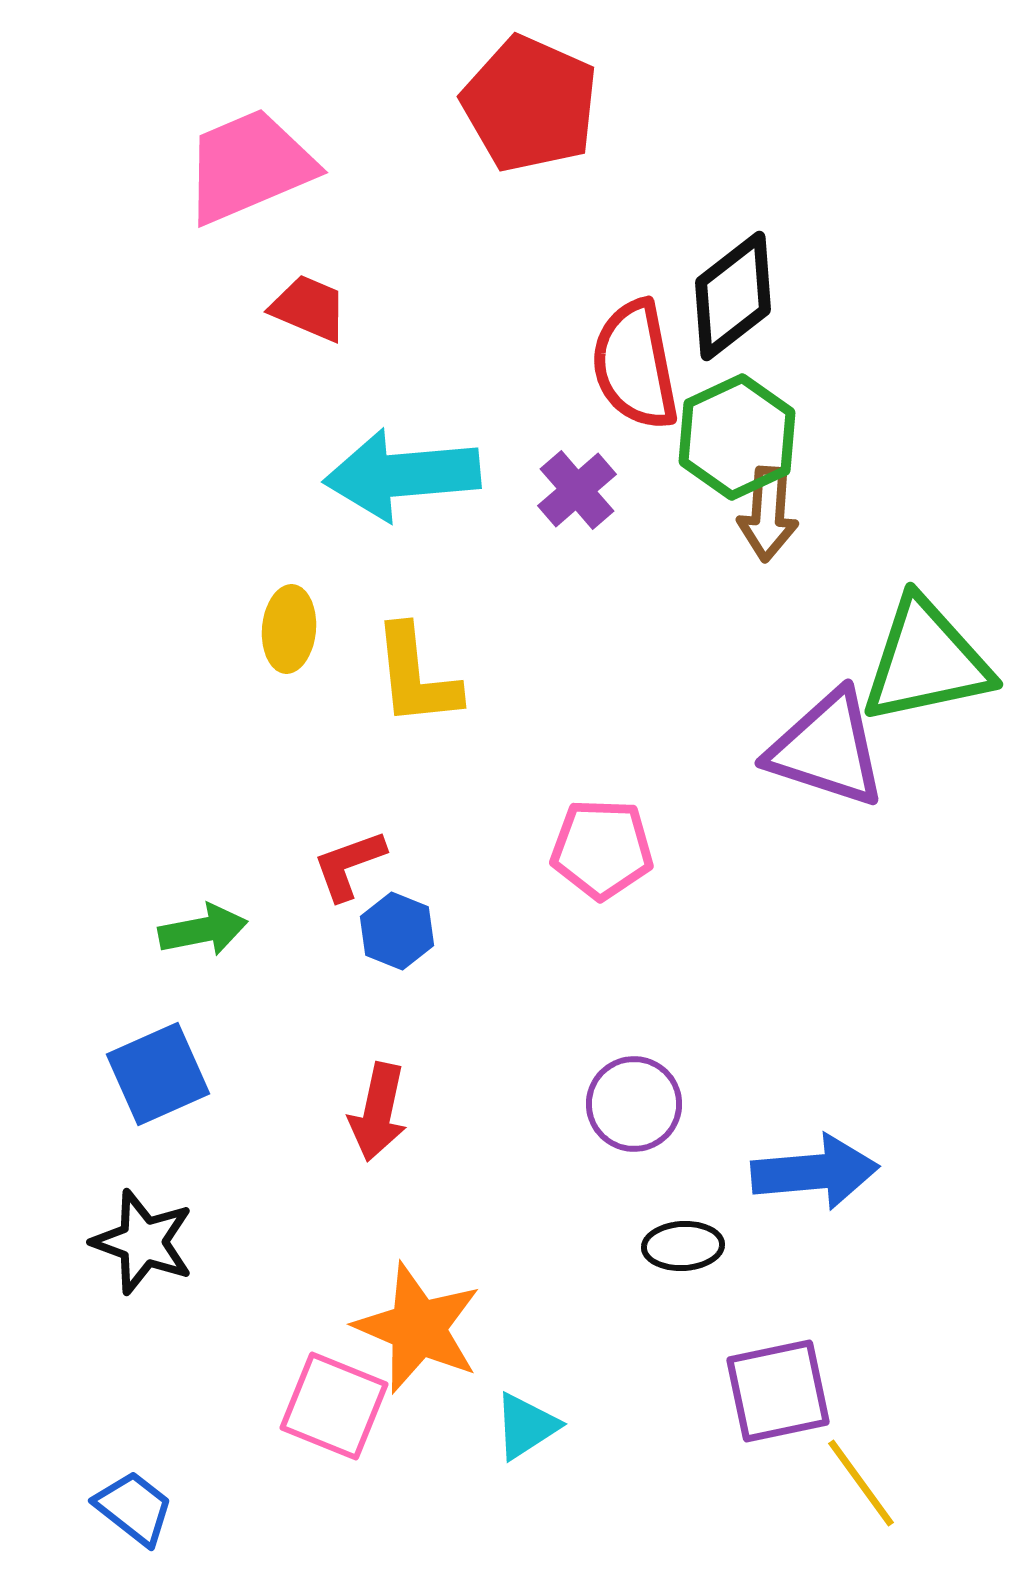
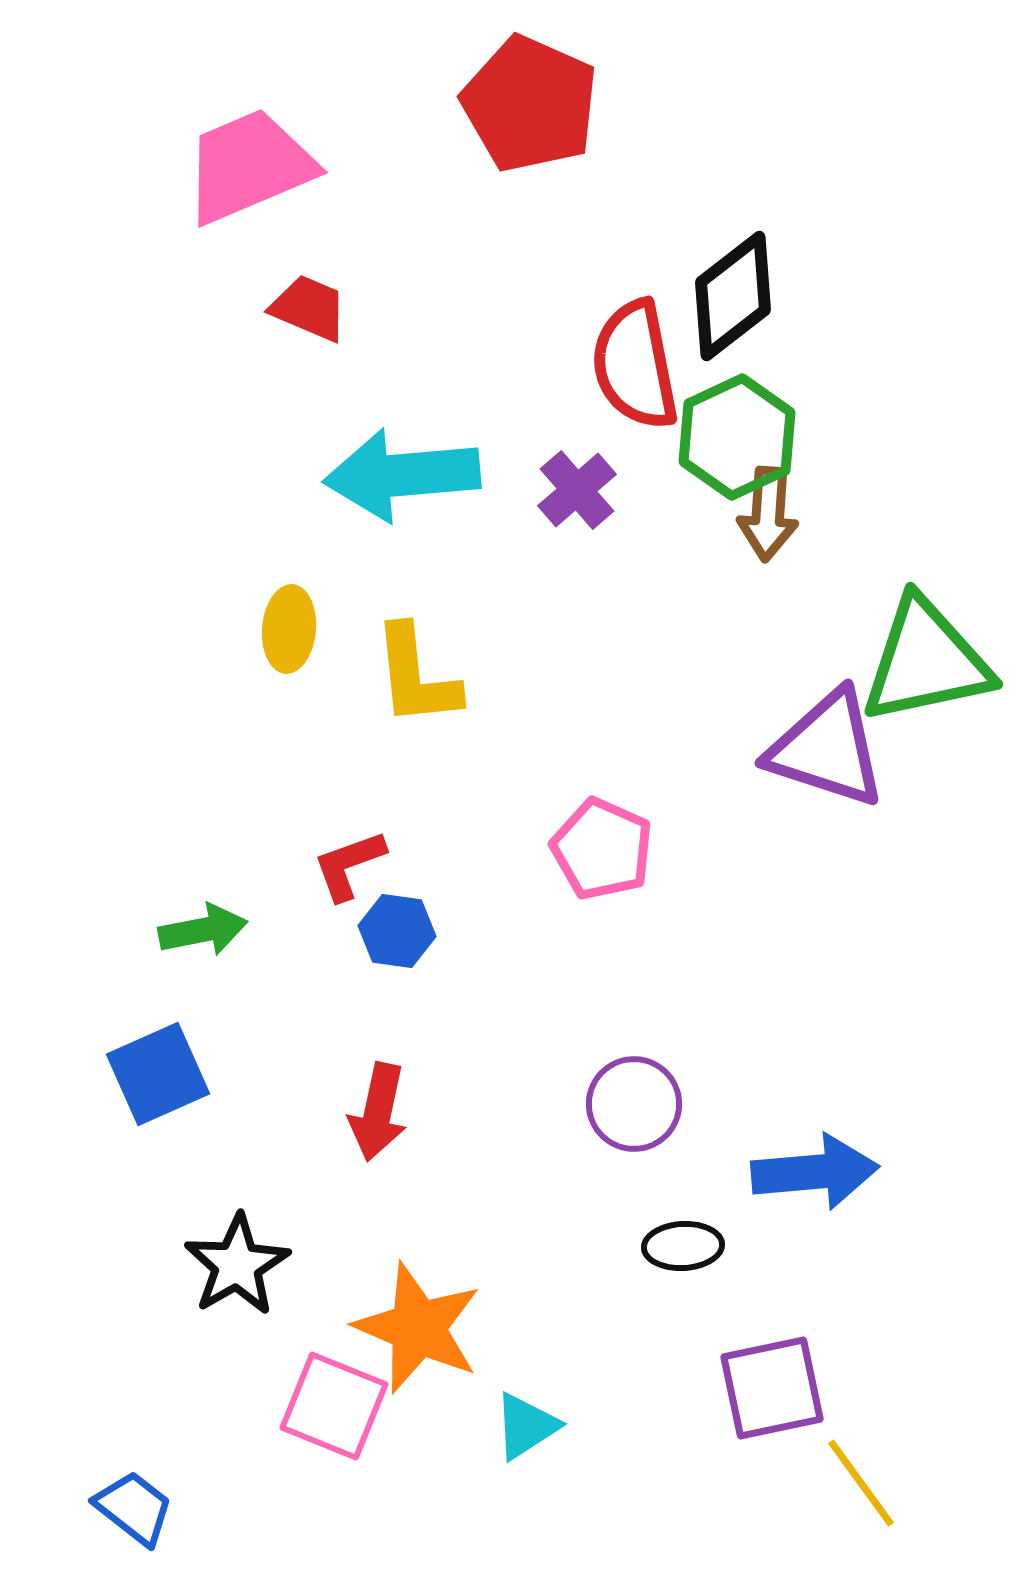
pink pentagon: rotated 22 degrees clockwise
blue hexagon: rotated 14 degrees counterclockwise
black star: moved 94 px right, 23 px down; rotated 22 degrees clockwise
purple square: moved 6 px left, 3 px up
